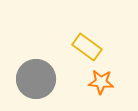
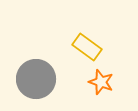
orange star: rotated 15 degrees clockwise
